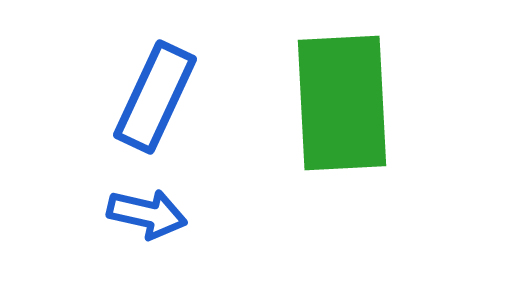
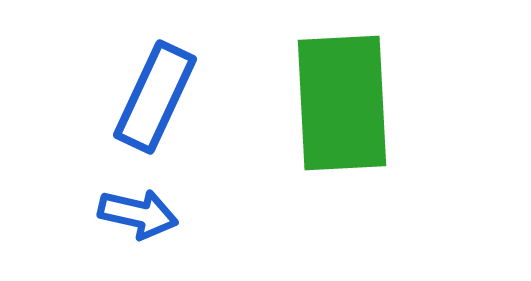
blue arrow: moved 9 px left
